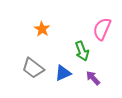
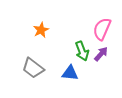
orange star: moved 1 px left, 1 px down; rotated 14 degrees clockwise
blue triangle: moved 7 px right; rotated 30 degrees clockwise
purple arrow: moved 8 px right, 24 px up; rotated 84 degrees clockwise
